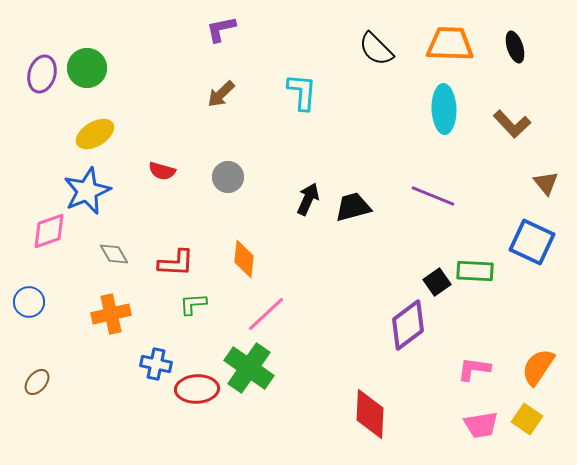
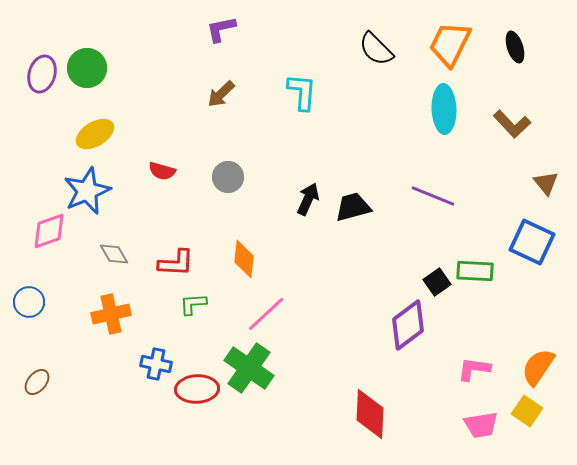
orange trapezoid: rotated 66 degrees counterclockwise
yellow square: moved 8 px up
